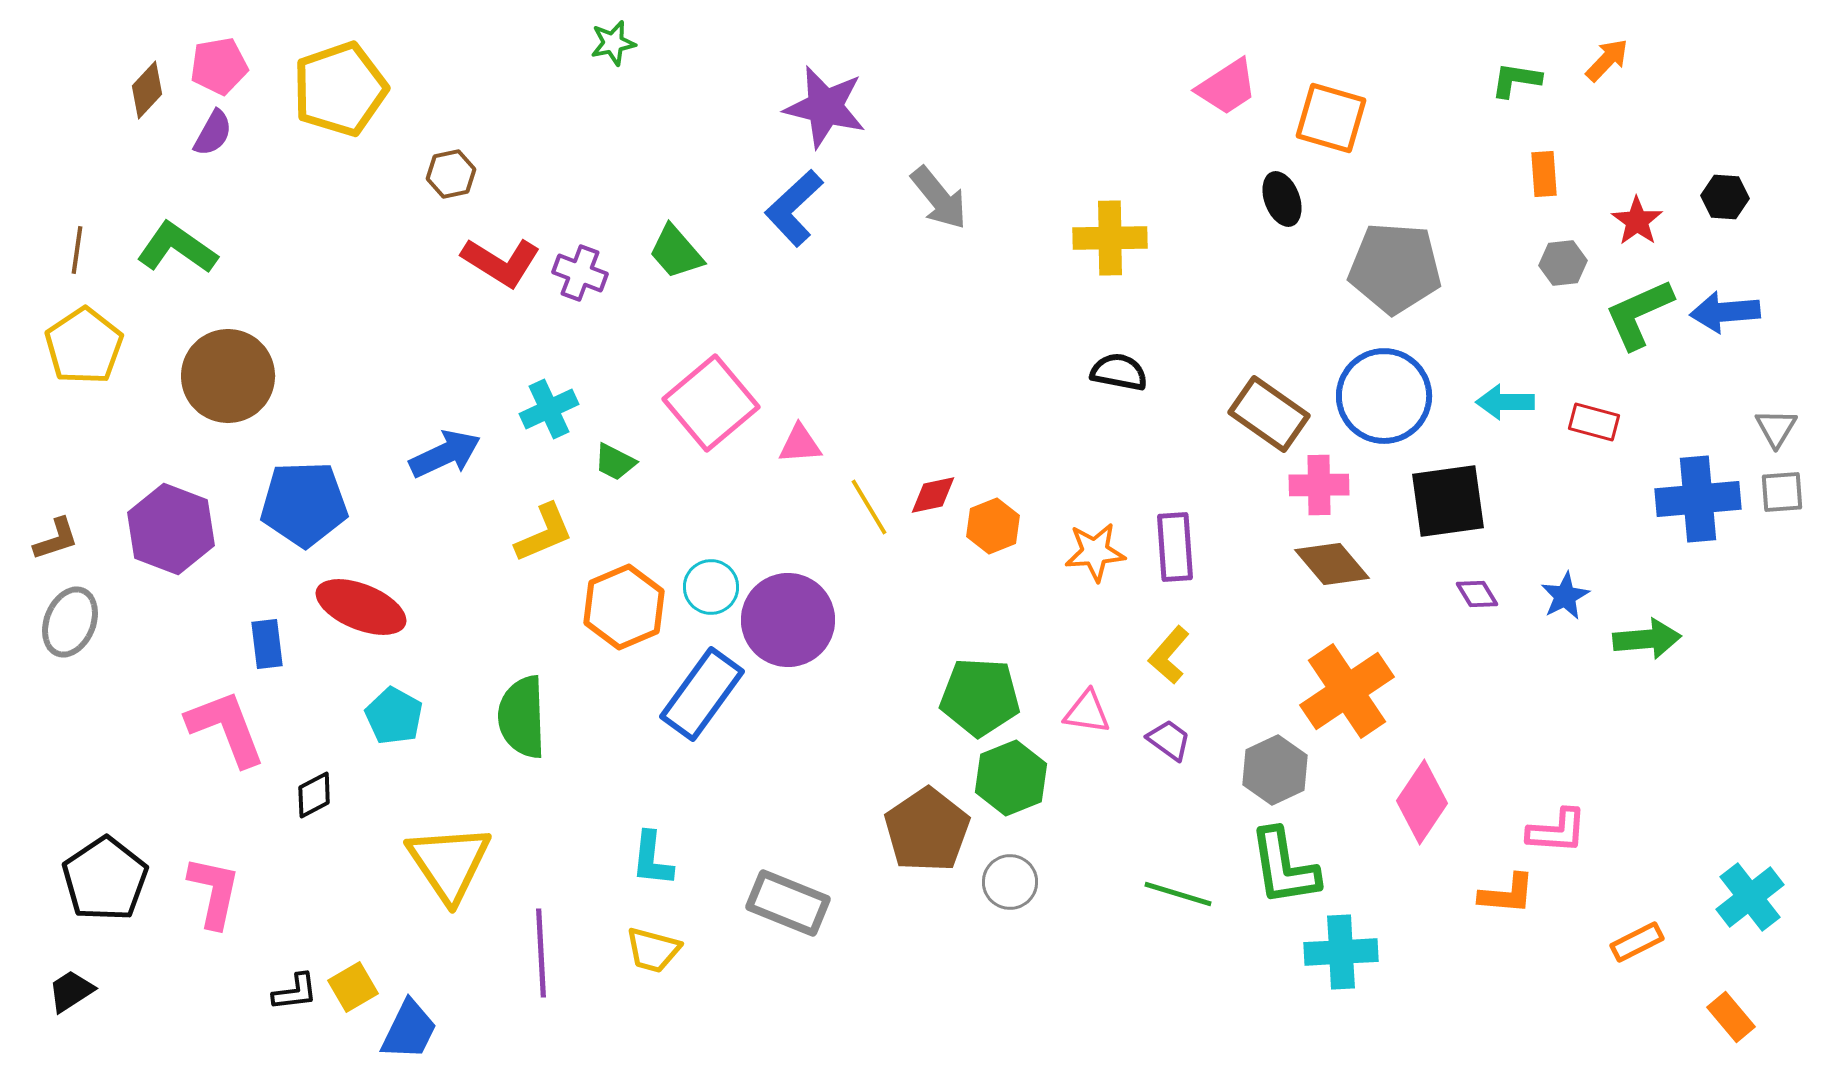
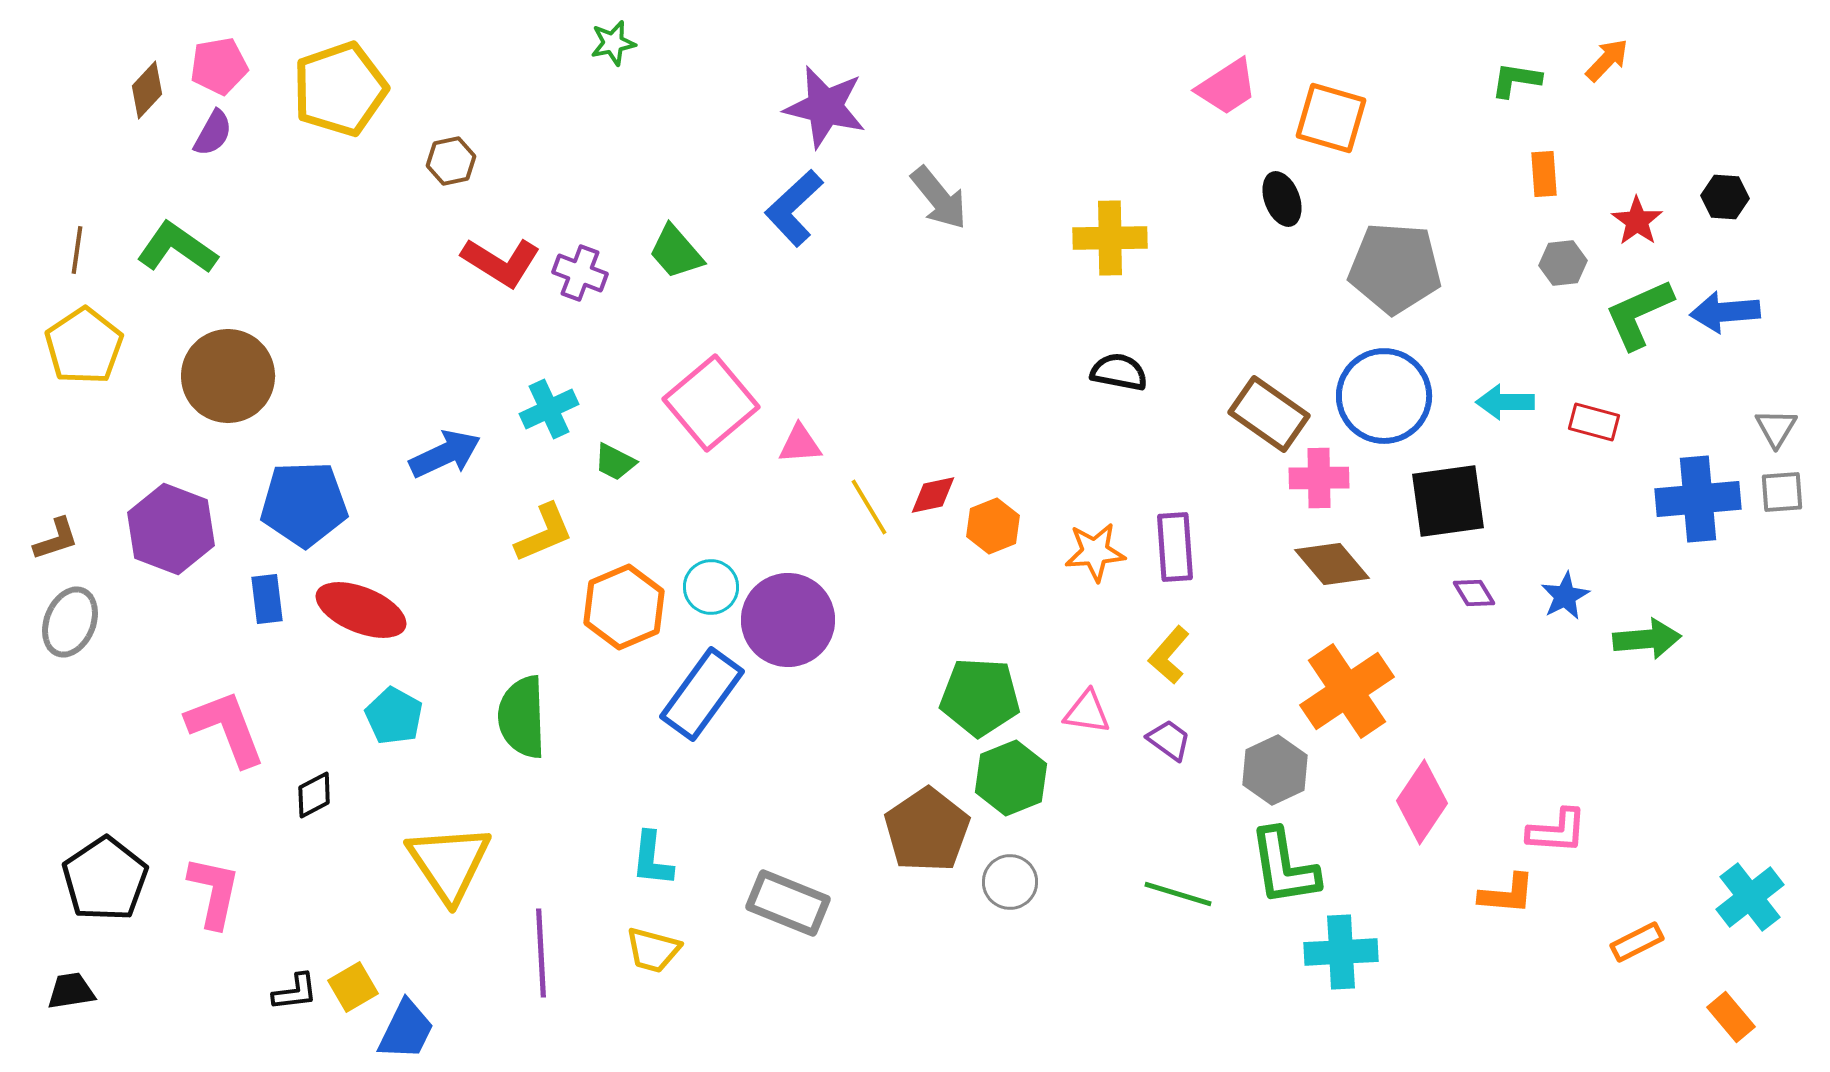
brown hexagon at (451, 174): moved 13 px up
pink cross at (1319, 485): moved 7 px up
purple diamond at (1477, 594): moved 3 px left, 1 px up
red ellipse at (361, 607): moved 3 px down
blue rectangle at (267, 644): moved 45 px up
black trapezoid at (71, 991): rotated 24 degrees clockwise
blue trapezoid at (409, 1030): moved 3 px left
